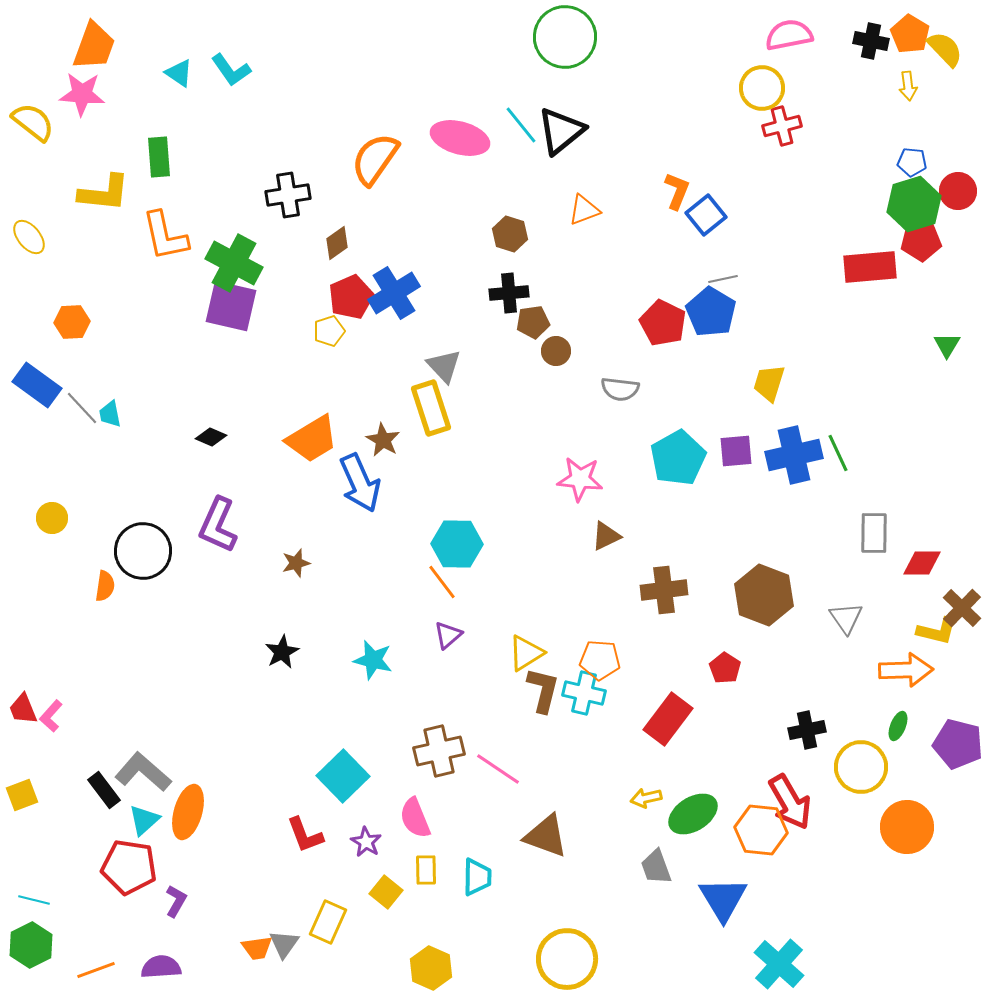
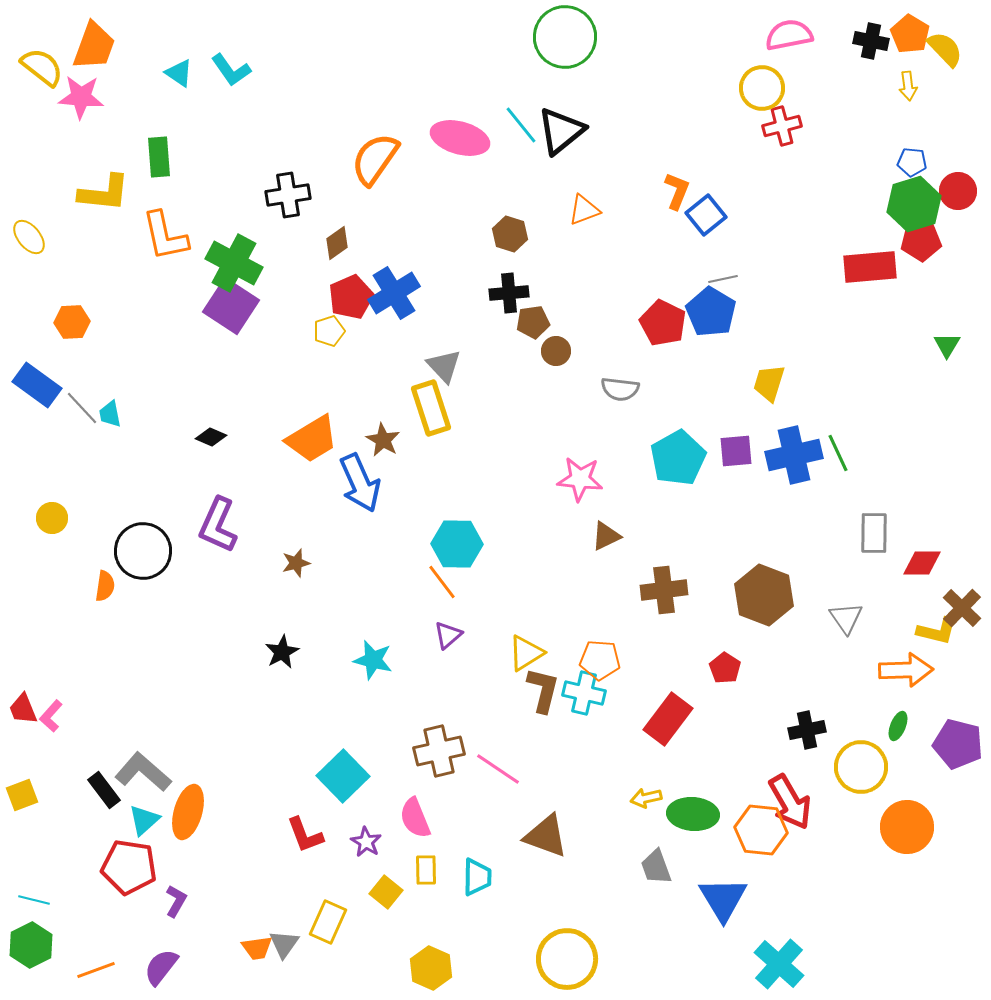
pink star at (82, 94): moved 1 px left, 3 px down
yellow semicircle at (33, 122): moved 9 px right, 55 px up
purple square at (231, 306): rotated 20 degrees clockwise
green ellipse at (693, 814): rotated 36 degrees clockwise
purple semicircle at (161, 967): rotated 48 degrees counterclockwise
